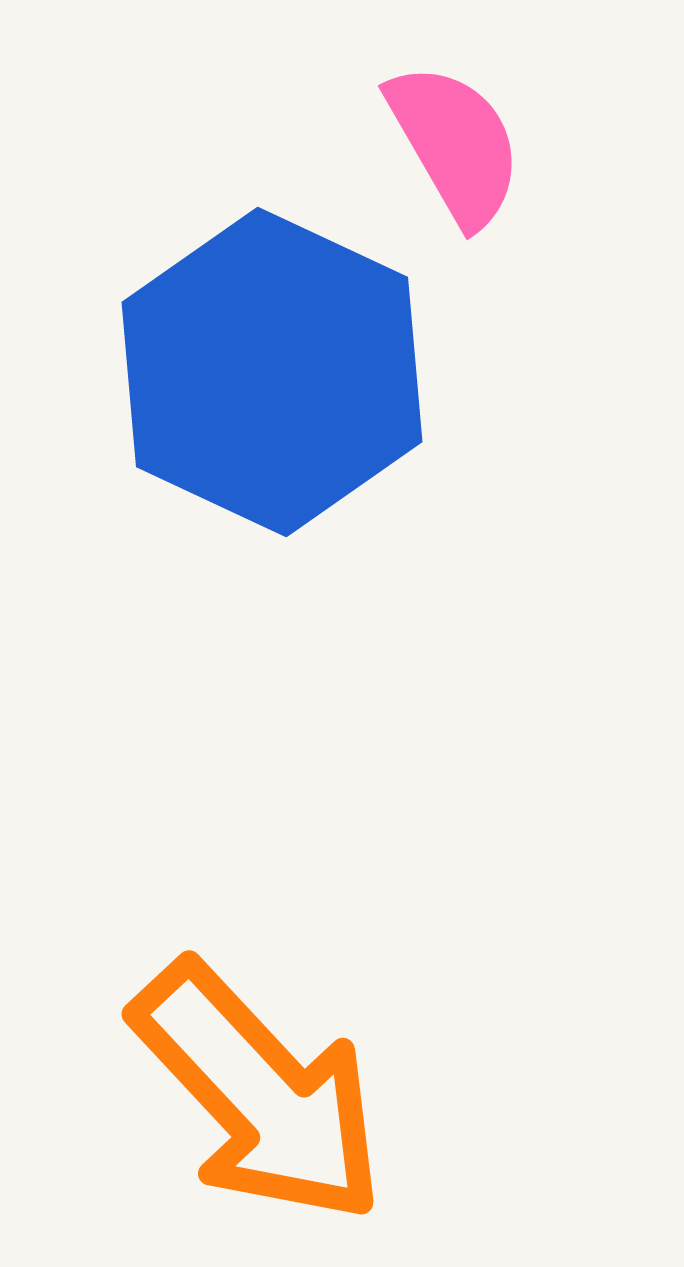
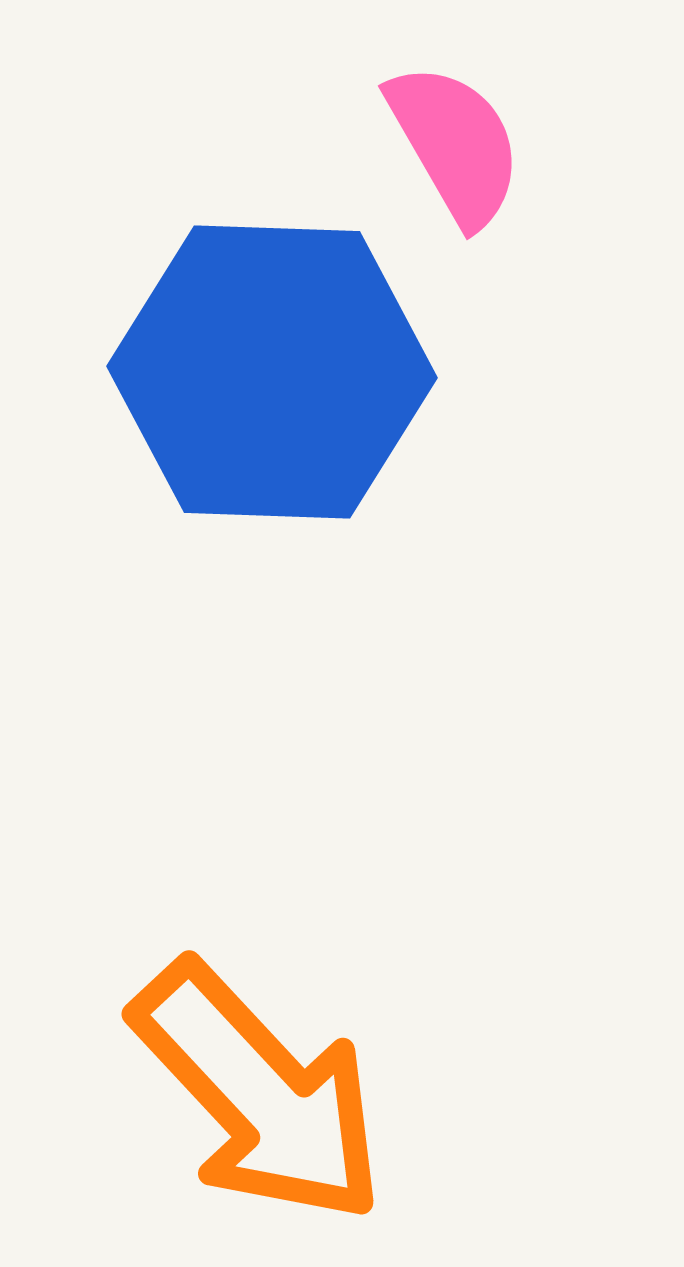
blue hexagon: rotated 23 degrees counterclockwise
